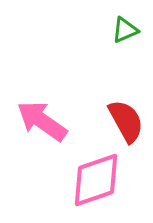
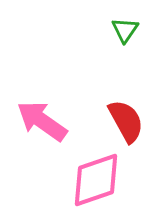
green triangle: rotated 32 degrees counterclockwise
